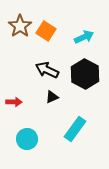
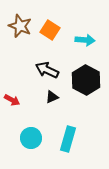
brown star: rotated 15 degrees counterclockwise
orange square: moved 4 px right, 1 px up
cyan arrow: moved 1 px right, 3 px down; rotated 30 degrees clockwise
black hexagon: moved 1 px right, 6 px down
red arrow: moved 2 px left, 2 px up; rotated 28 degrees clockwise
cyan rectangle: moved 7 px left, 10 px down; rotated 20 degrees counterclockwise
cyan circle: moved 4 px right, 1 px up
